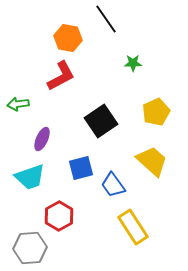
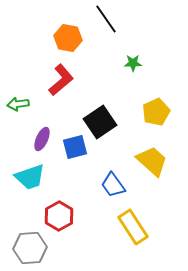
red L-shape: moved 4 px down; rotated 12 degrees counterclockwise
black square: moved 1 px left, 1 px down
blue square: moved 6 px left, 21 px up
